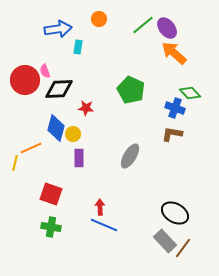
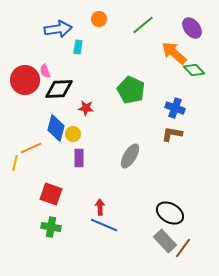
purple ellipse: moved 25 px right
green diamond: moved 4 px right, 23 px up
black ellipse: moved 5 px left
